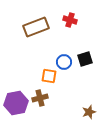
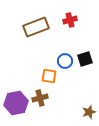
red cross: rotated 32 degrees counterclockwise
blue circle: moved 1 px right, 1 px up
